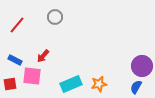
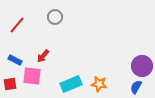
orange star: rotated 21 degrees clockwise
